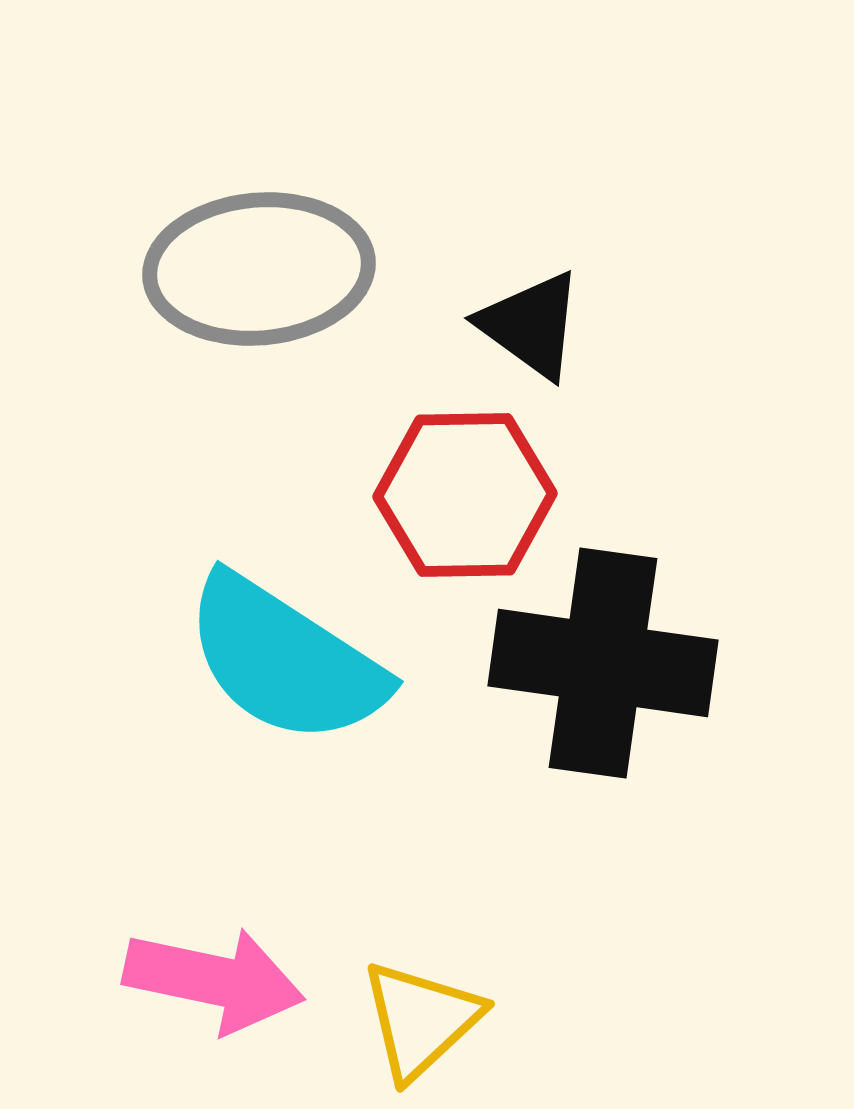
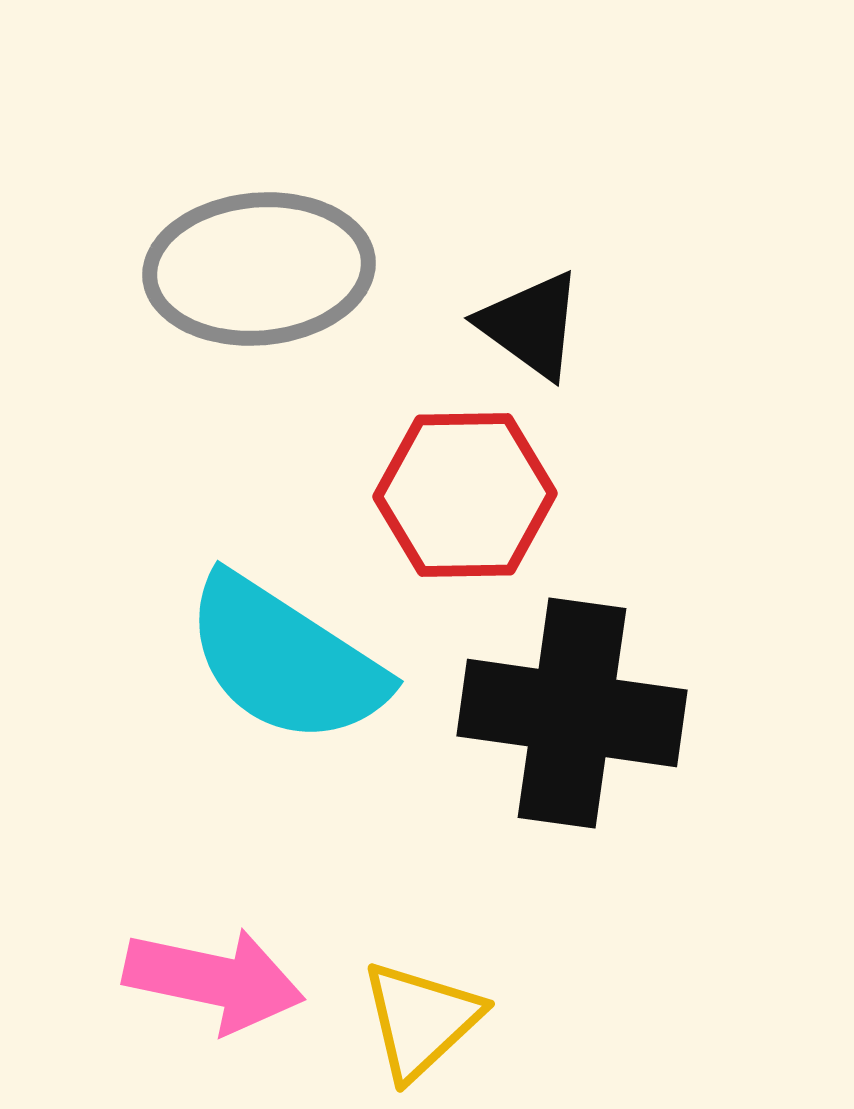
black cross: moved 31 px left, 50 px down
